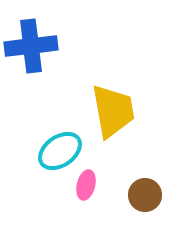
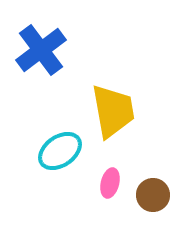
blue cross: moved 10 px right, 4 px down; rotated 30 degrees counterclockwise
pink ellipse: moved 24 px right, 2 px up
brown circle: moved 8 px right
